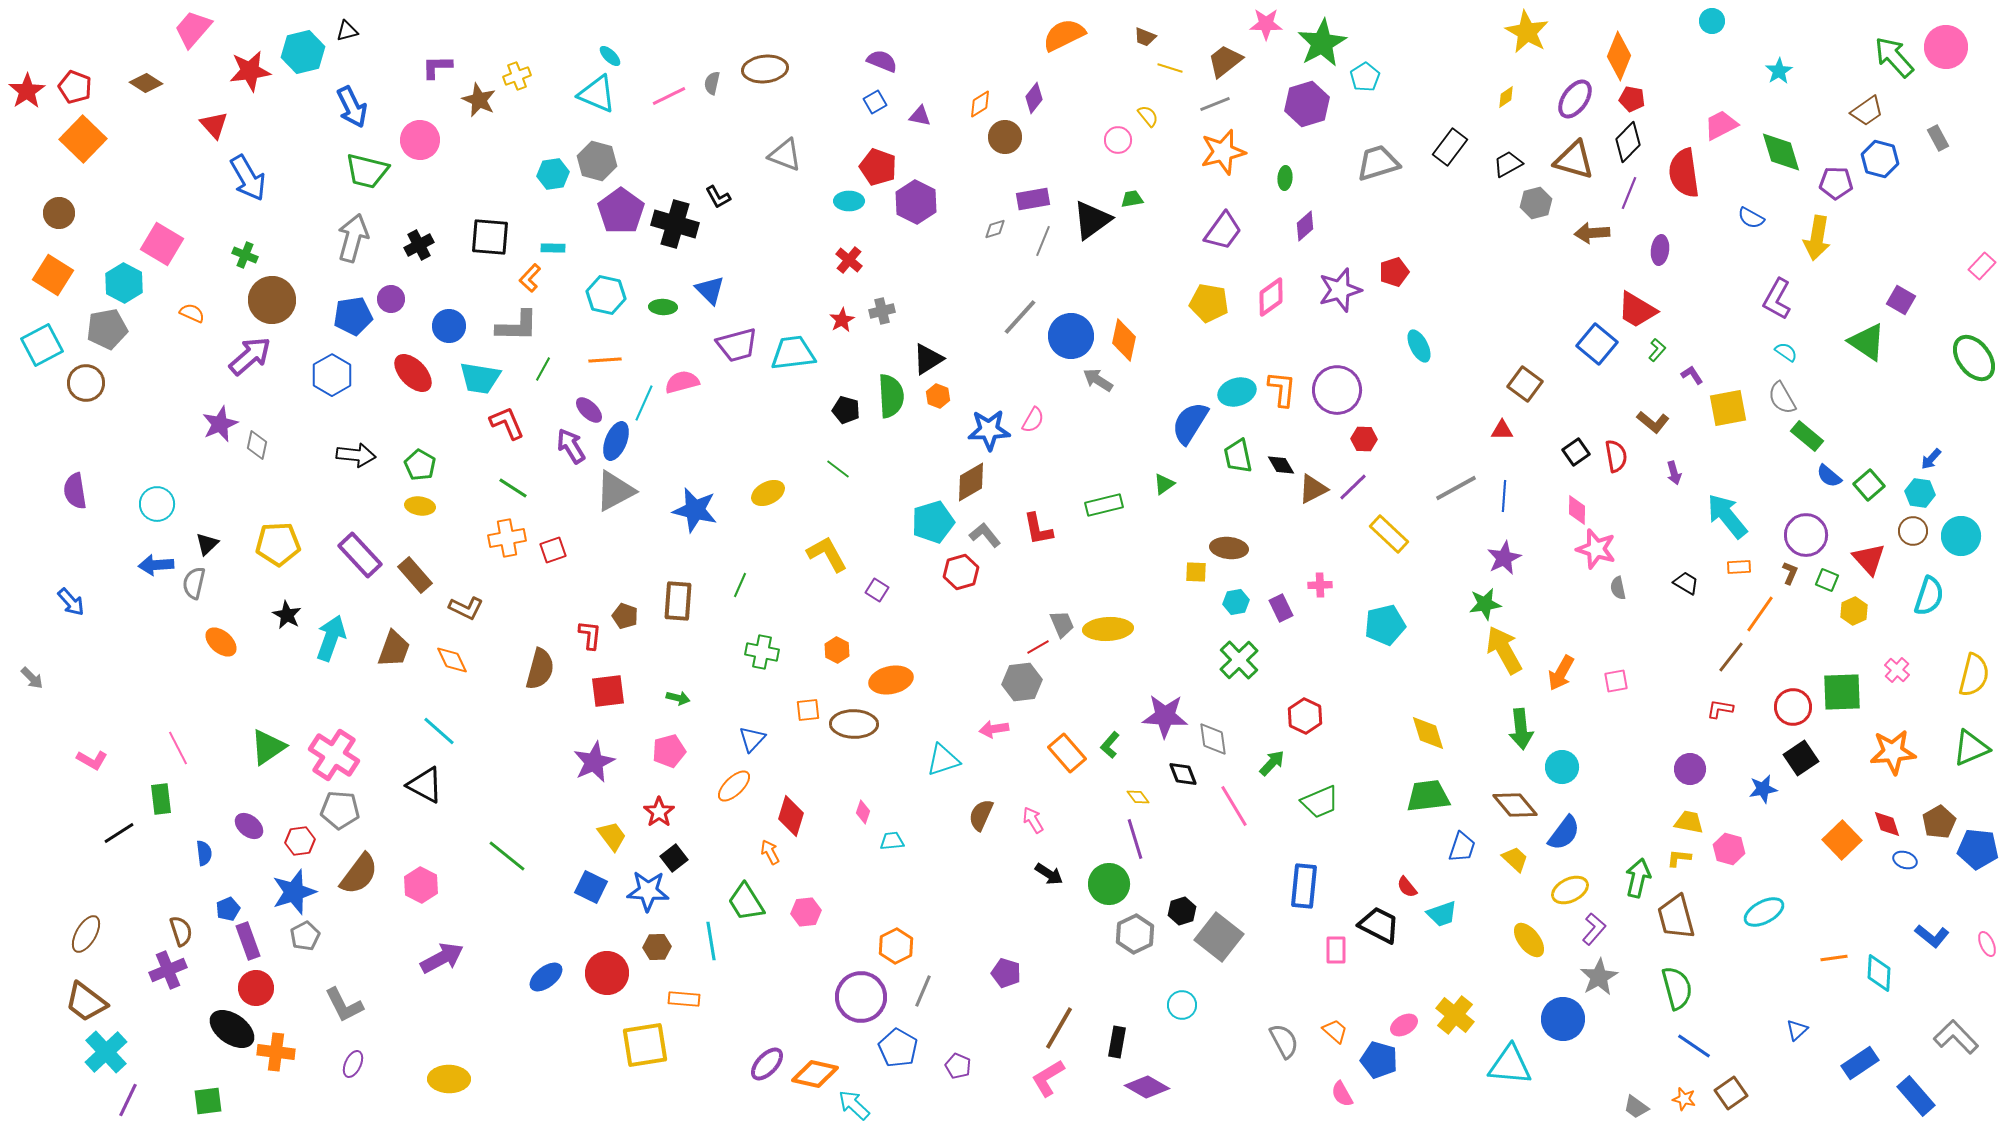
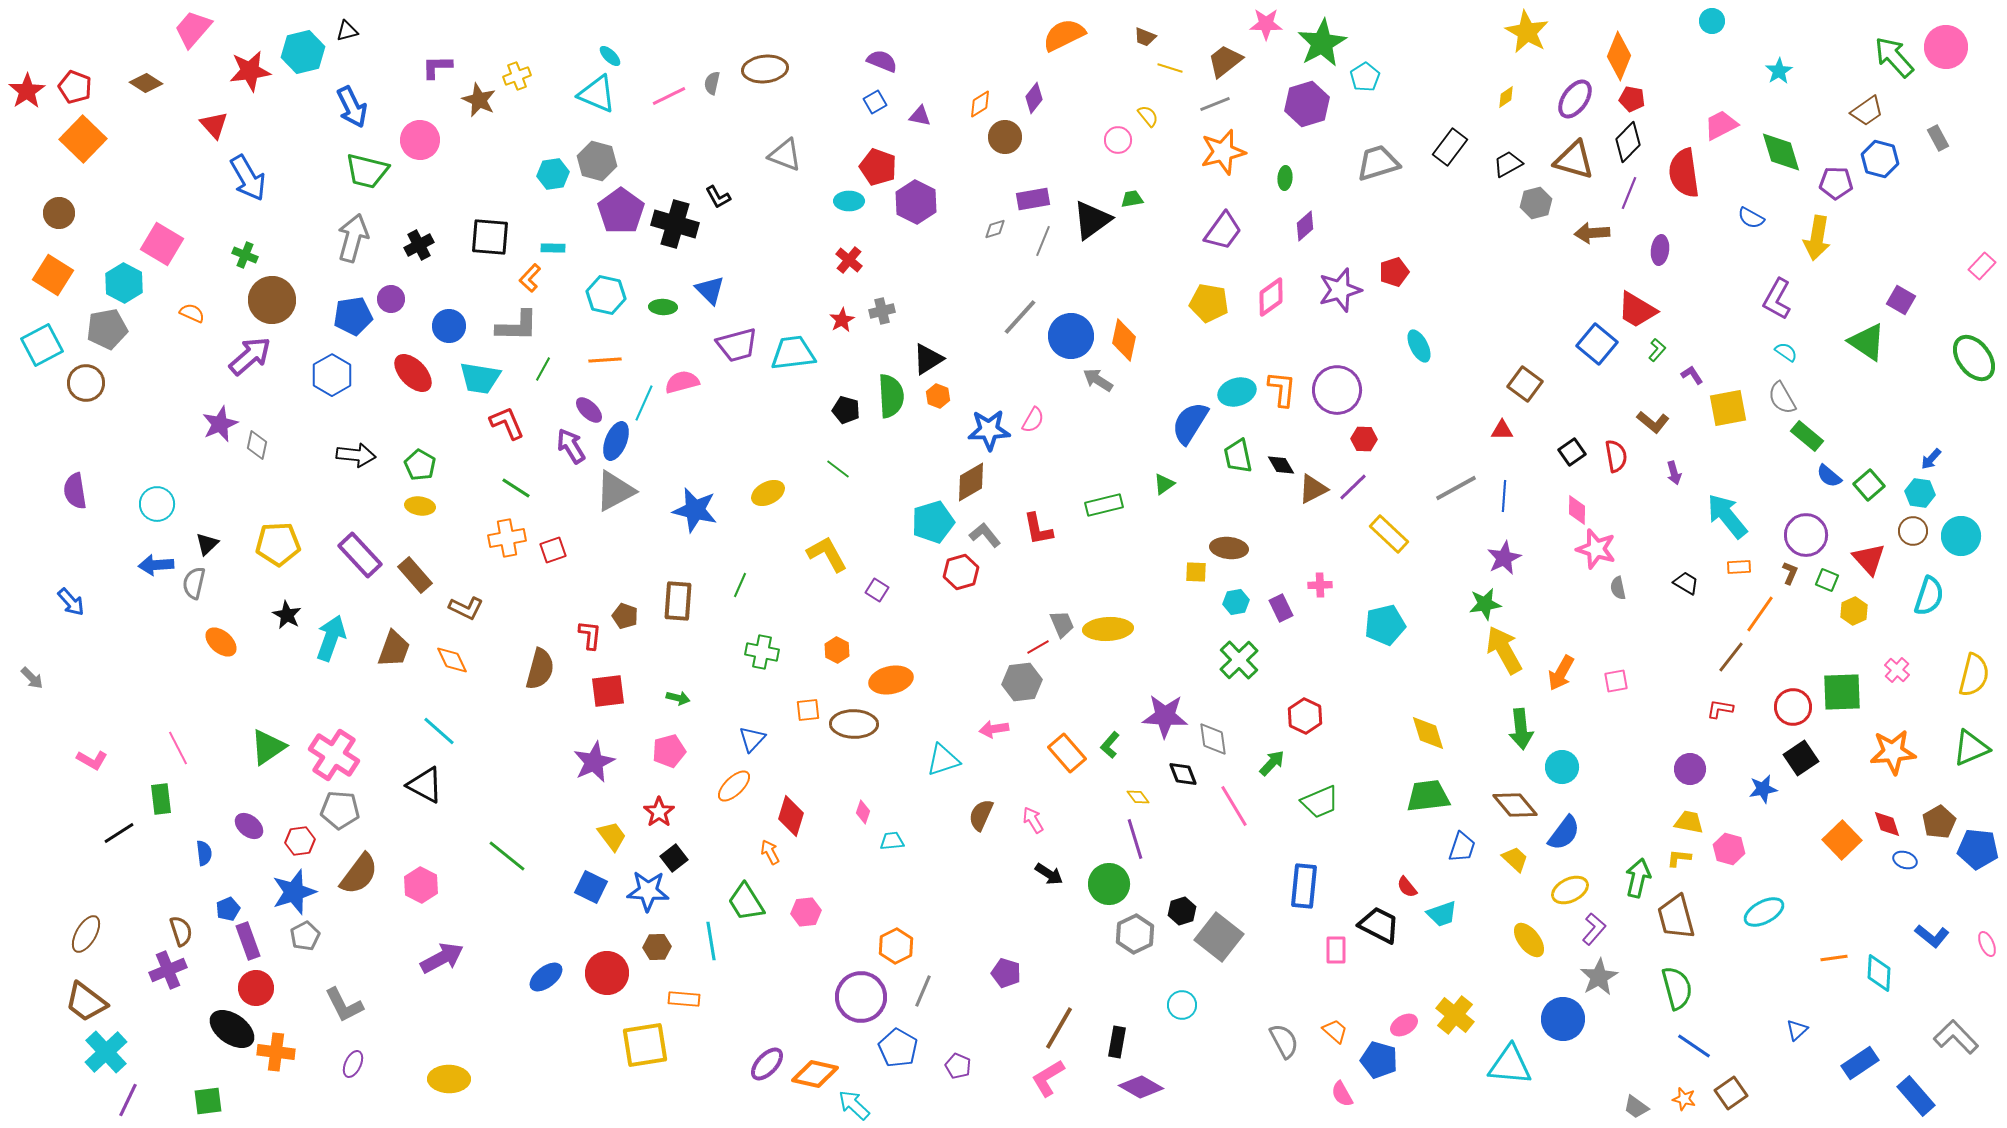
black square at (1576, 452): moved 4 px left
green line at (513, 488): moved 3 px right
purple diamond at (1147, 1087): moved 6 px left
